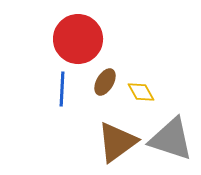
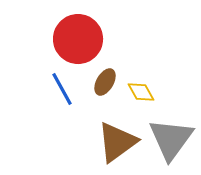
blue line: rotated 32 degrees counterclockwise
gray triangle: rotated 48 degrees clockwise
